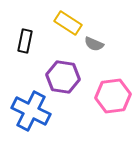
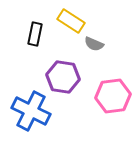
yellow rectangle: moved 3 px right, 2 px up
black rectangle: moved 10 px right, 7 px up
